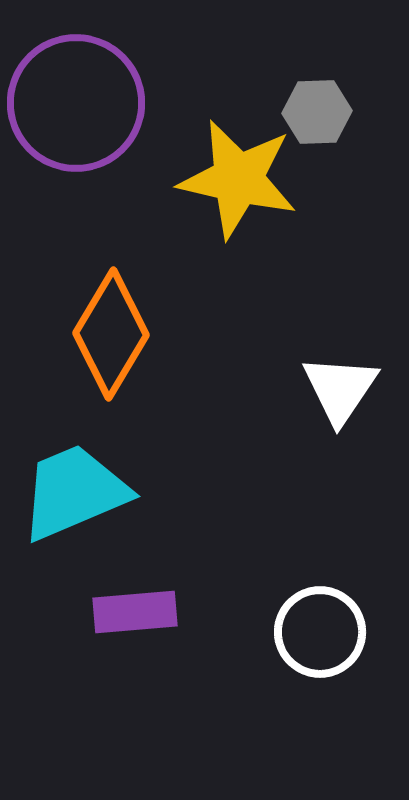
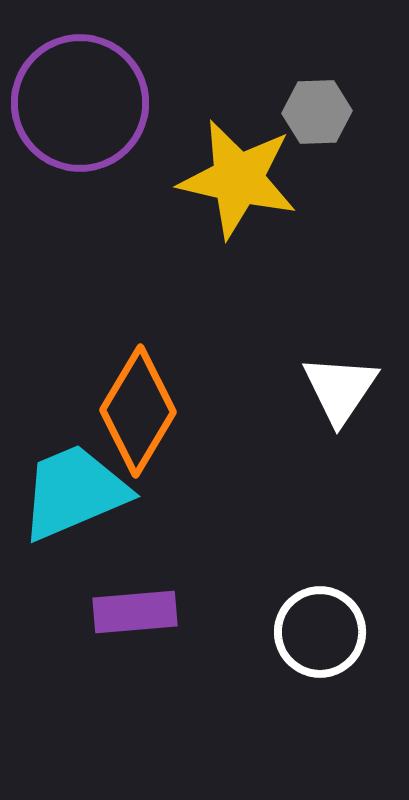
purple circle: moved 4 px right
orange diamond: moved 27 px right, 77 px down
